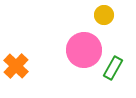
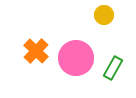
pink circle: moved 8 px left, 8 px down
orange cross: moved 20 px right, 15 px up
